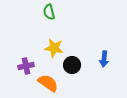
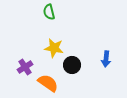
blue arrow: moved 2 px right
purple cross: moved 1 px left, 1 px down; rotated 21 degrees counterclockwise
